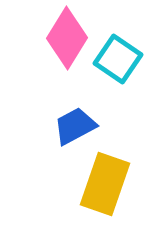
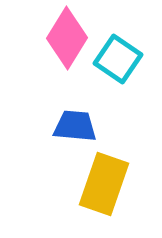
blue trapezoid: rotated 33 degrees clockwise
yellow rectangle: moved 1 px left
